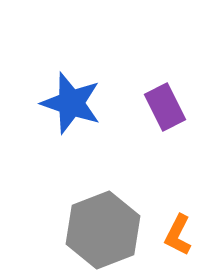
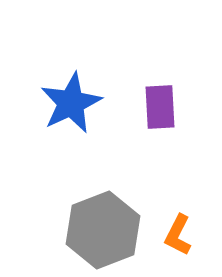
blue star: rotated 28 degrees clockwise
purple rectangle: moved 5 px left; rotated 24 degrees clockwise
